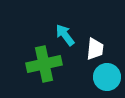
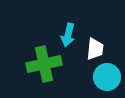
cyan arrow: moved 3 px right; rotated 130 degrees counterclockwise
